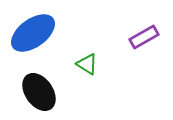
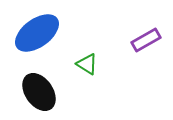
blue ellipse: moved 4 px right
purple rectangle: moved 2 px right, 3 px down
